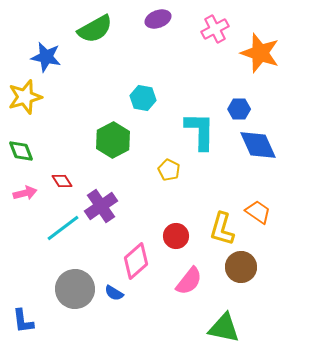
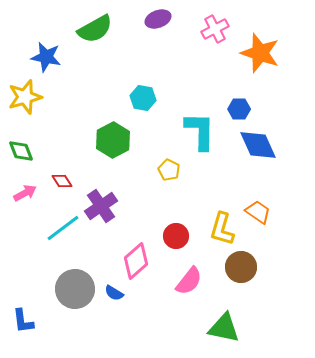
pink arrow: rotated 15 degrees counterclockwise
